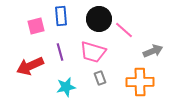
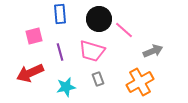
blue rectangle: moved 1 px left, 2 px up
pink square: moved 2 px left, 10 px down
pink trapezoid: moved 1 px left, 1 px up
red arrow: moved 7 px down
gray rectangle: moved 2 px left, 1 px down
orange cross: rotated 28 degrees counterclockwise
